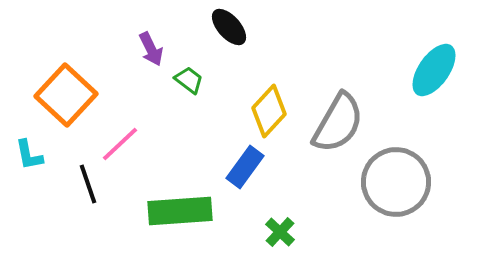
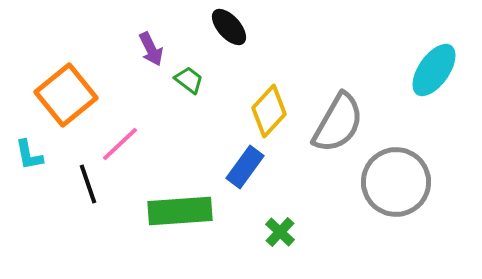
orange square: rotated 8 degrees clockwise
